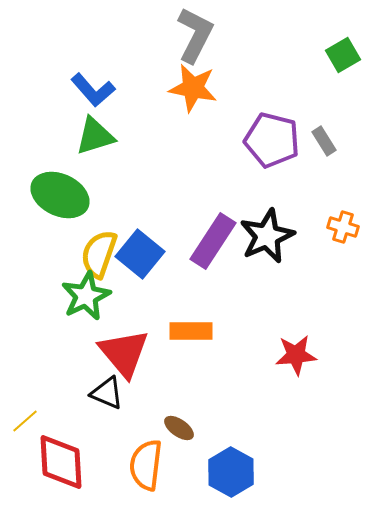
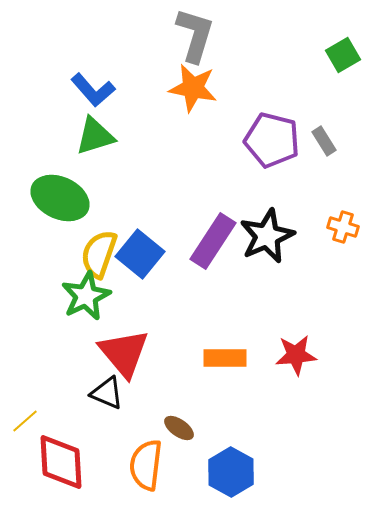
gray L-shape: rotated 10 degrees counterclockwise
green ellipse: moved 3 px down
orange rectangle: moved 34 px right, 27 px down
